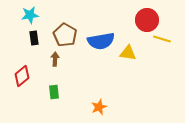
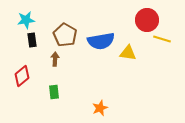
cyan star: moved 4 px left, 5 px down
black rectangle: moved 2 px left, 2 px down
orange star: moved 1 px right, 1 px down
